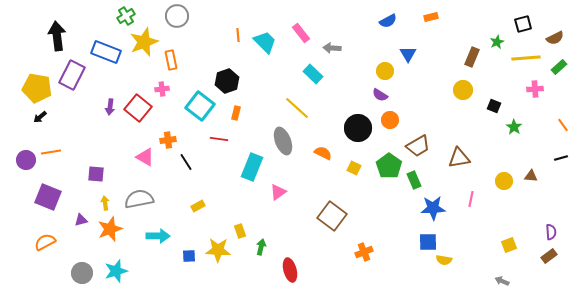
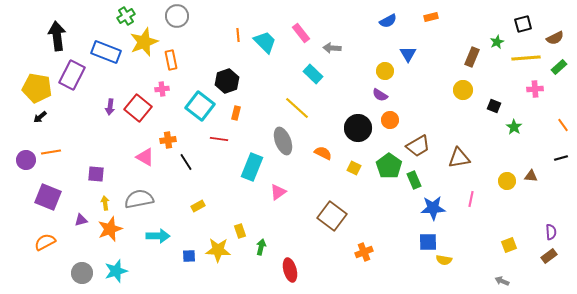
yellow circle at (504, 181): moved 3 px right
